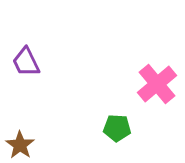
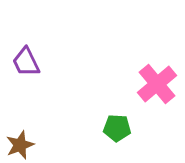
brown star: rotated 16 degrees clockwise
